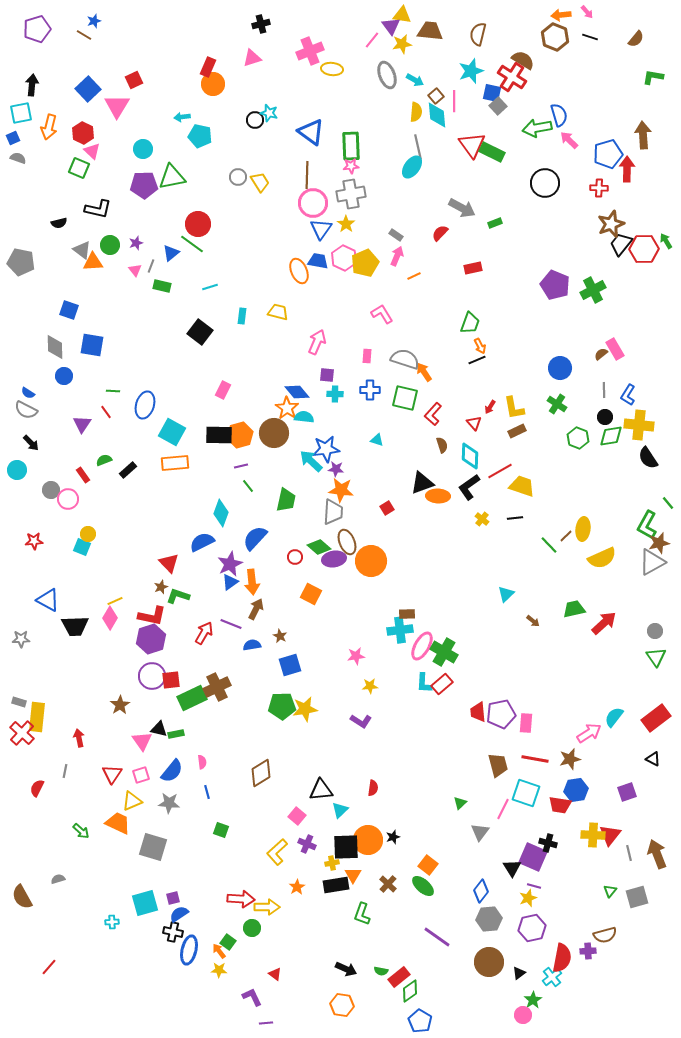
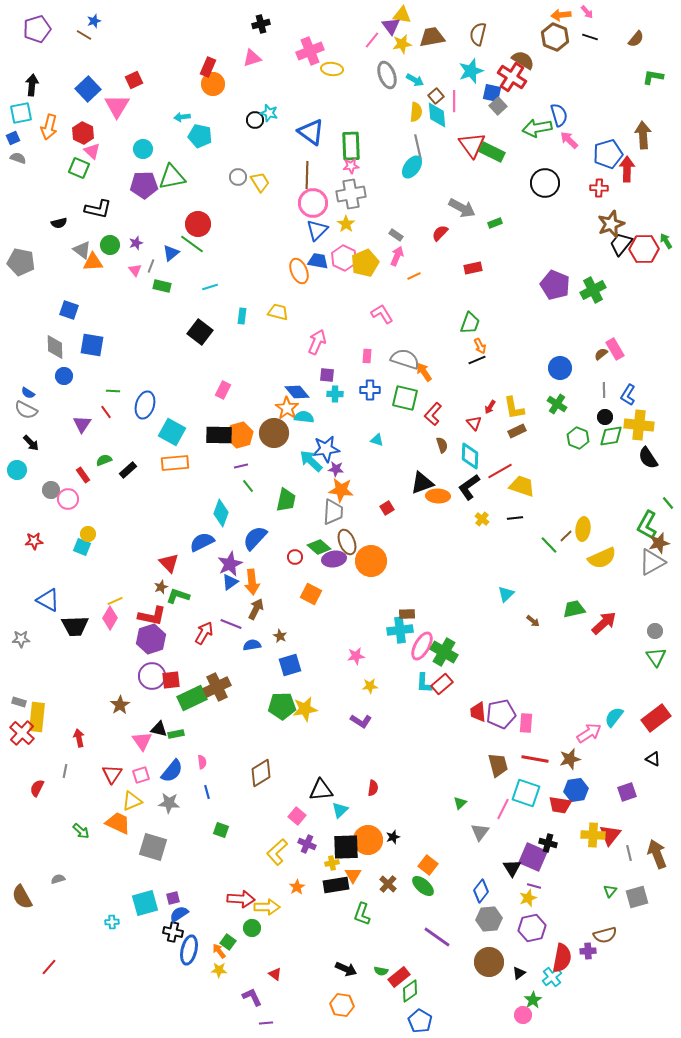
brown trapezoid at (430, 31): moved 2 px right, 6 px down; rotated 16 degrees counterclockwise
blue triangle at (321, 229): moved 4 px left, 1 px down; rotated 10 degrees clockwise
